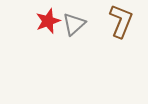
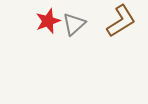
brown L-shape: rotated 36 degrees clockwise
